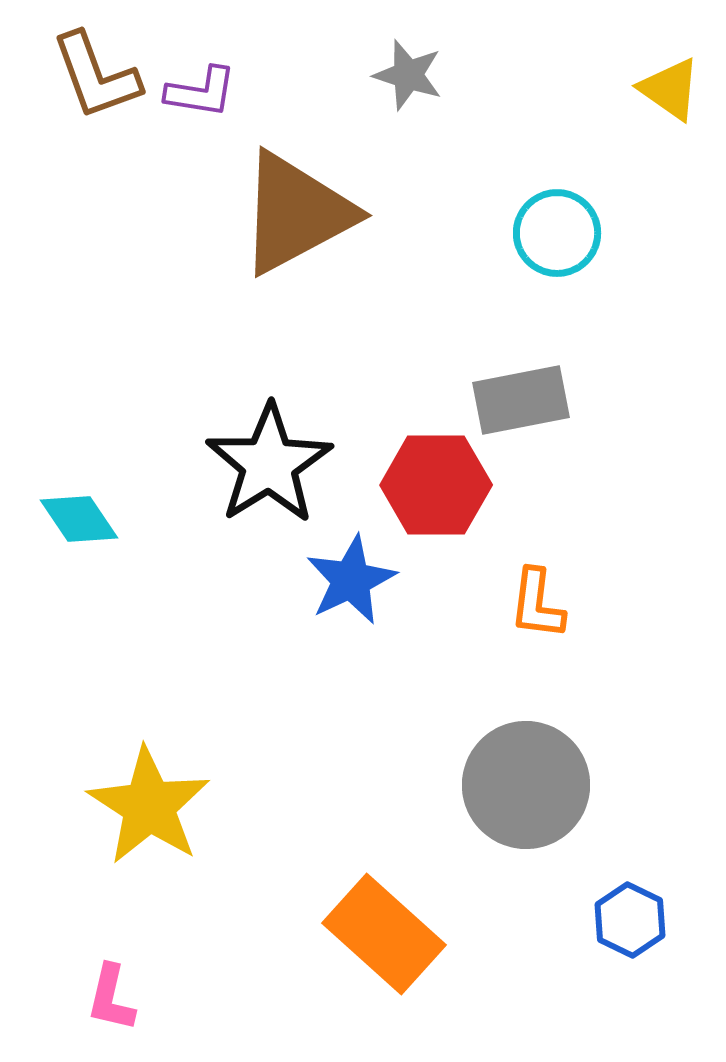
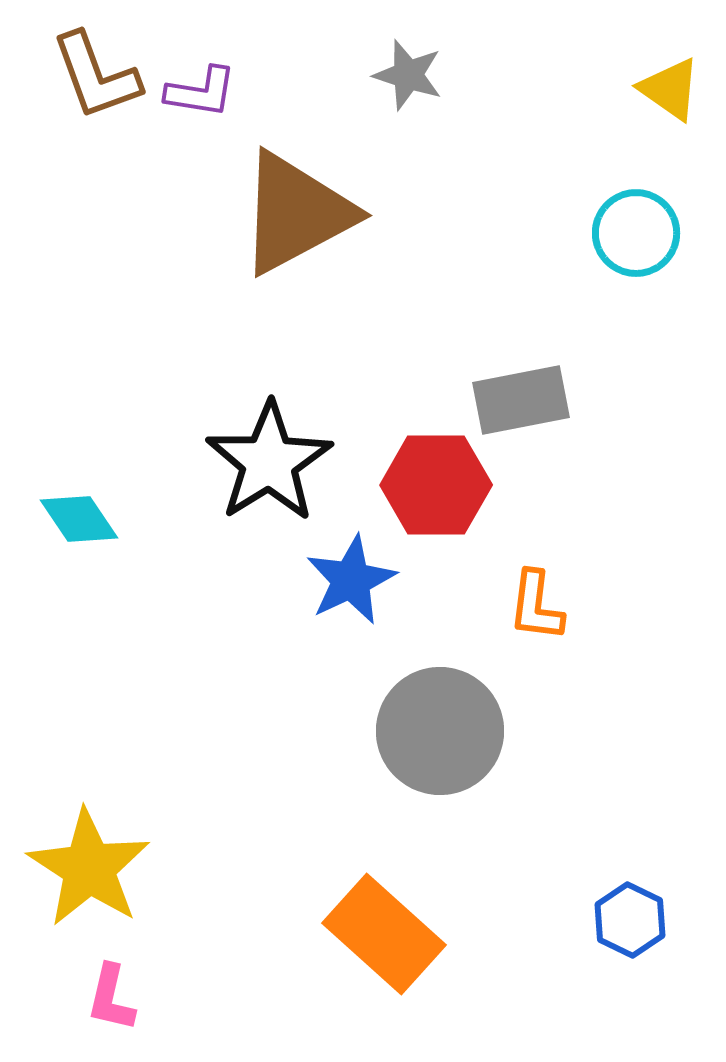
cyan circle: moved 79 px right
black star: moved 2 px up
orange L-shape: moved 1 px left, 2 px down
gray circle: moved 86 px left, 54 px up
yellow star: moved 60 px left, 62 px down
